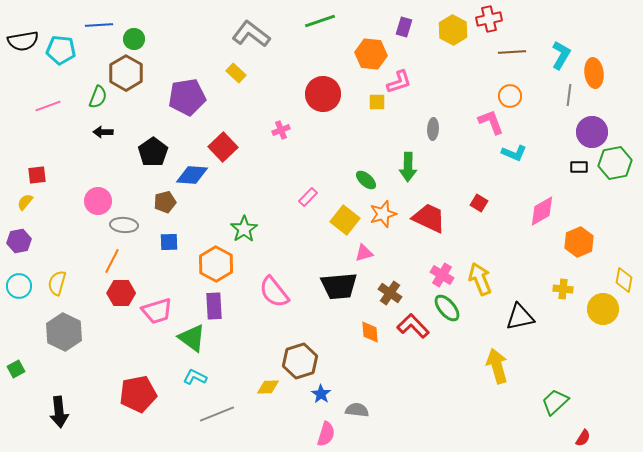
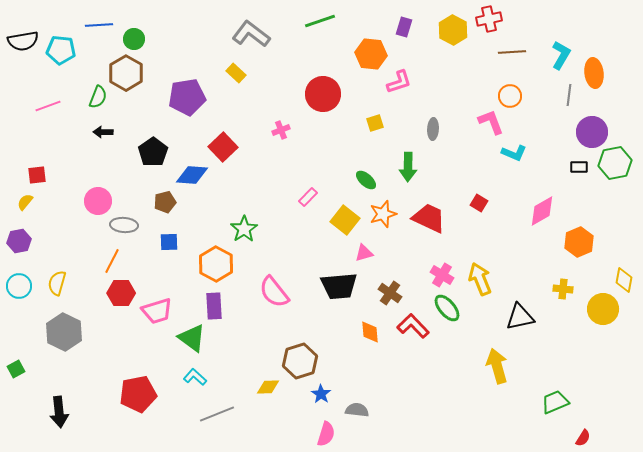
yellow square at (377, 102): moved 2 px left, 21 px down; rotated 18 degrees counterclockwise
cyan L-shape at (195, 377): rotated 15 degrees clockwise
green trapezoid at (555, 402): rotated 20 degrees clockwise
